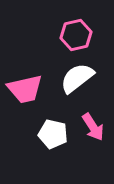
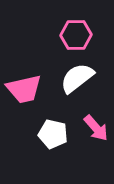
pink hexagon: rotated 12 degrees clockwise
pink trapezoid: moved 1 px left
pink arrow: moved 3 px right, 1 px down; rotated 8 degrees counterclockwise
